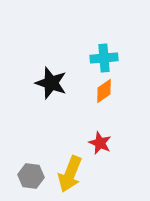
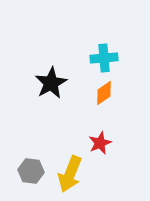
black star: rotated 24 degrees clockwise
orange diamond: moved 2 px down
red star: rotated 25 degrees clockwise
gray hexagon: moved 5 px up
